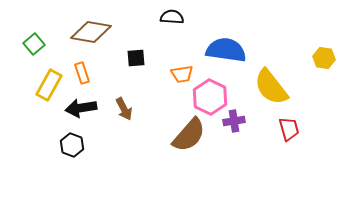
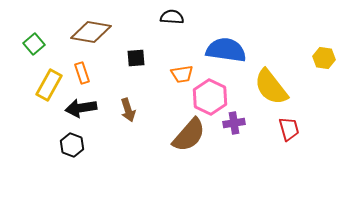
brown arrow: moved 4 px right, 1 px down; rotated 10 degrees clockwise
purple cross: moved 2 px down
